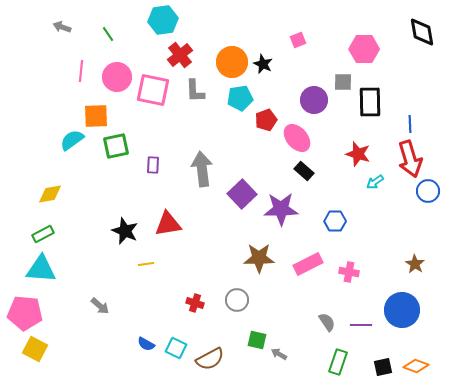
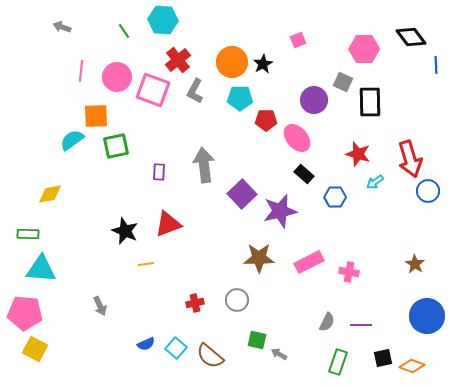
cyan hexagon at (163, 20): rotated 12 degrees clockwise
black diamond at (422, 32): moved 11 px left, 5 px down; rotated 28 degrees counterclockwise
green line at (108, 34): moved 16 px right, 3 px up
red cross at (180, 55): moved 2 px left, 5 px down
black star at (263, 64): rotated 18 degrees clockwise
gray square at (343, 82): rotated 24 degrees clockwise
pink square at (153, 90): rotated 8 degrees clockwise
gray L-shape at (195, 91): rotated 30 degrees clockwise
cyan pentagon at (240, 98): rotated 10 degrees clockwise
red pentagon at (266, 120): rotated 20 degrees clockwise
blue line at (410, 124): moved 26 px right, 59 px up
purple rectangle at (153, 165): moved 6 px right, 7 px down
gray arrow at (202, 169): moved 2 px right, 4 px up
black rectangle at (304, 171): moved 3 px down
purple star at (281, 209): moved 1 px left, 2 px down; rotated 12 degrees counterclockwise
blue hexagon at (335, 221): moved 24 px up
red triangle at (168, 224): rotated 12 degrees counterclockwise
green rectangle at (43, 234): moved 15 px left; rotated 30 degrees clockwise
pink rectangle at (308, 264): moved 1 px right, 2 px up
red cross at (195, 303): rotated 30 degrees counterclockwise
gray arrow at (100, 306): rotated 24 degrees clockwise
blue circle at (402, 310): moved 25 px right, 6 px down
gray semicircle at (327, 322): rotated 60 degrees clockwise
blue semicircle at (146, 344): rotated 54 degrees counterclockwise
cyan square at (176, 348): rotated 15 degrees clockwise
brown semicircle at (210, 359): moved 3 px up; rotated 68 degrees clockwise
orange diamond at (416, 366): moved 4 px left
black square at (383, 367): moved 9 px up
